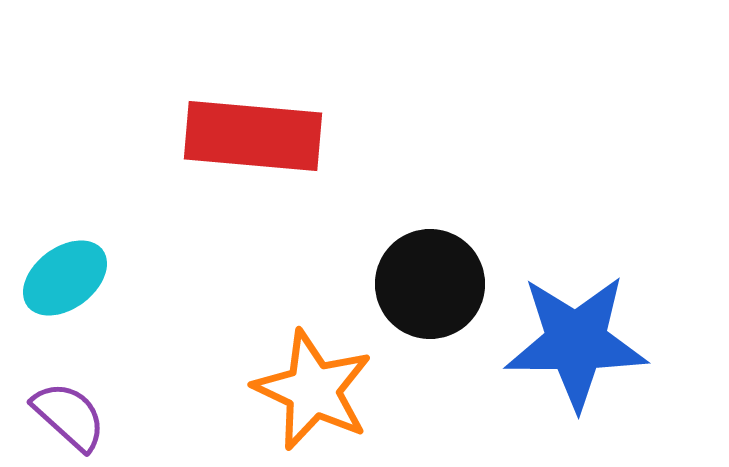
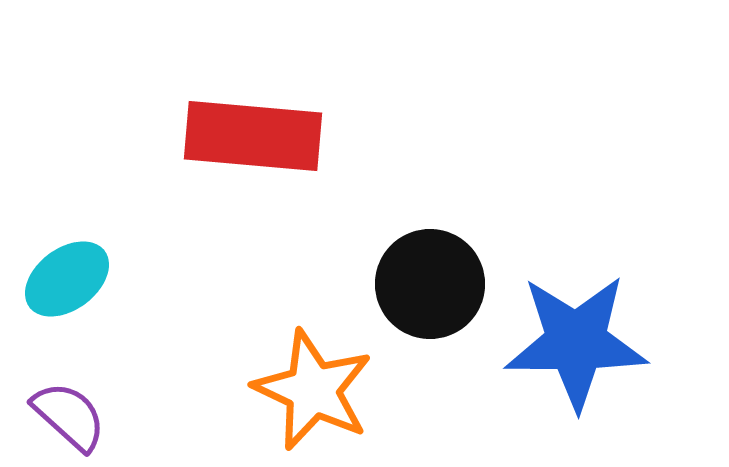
cyan ellipse: moved 2 px right, 1 px down
